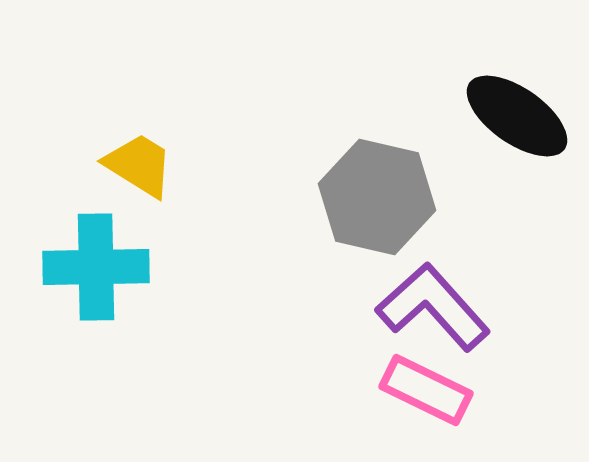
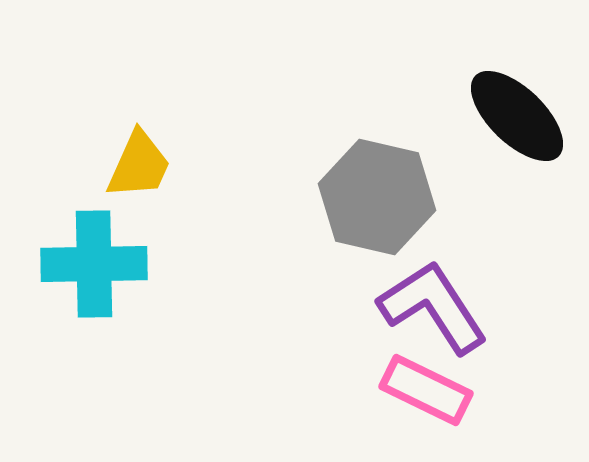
black ellipse: rotated 9 degrees clockwise
yellow trapezoid: rotated 82 degrees clockwise
cyan cross: moved 2 px left, 3 px up
purple L-shape: rotated 9 degrees clockwise
